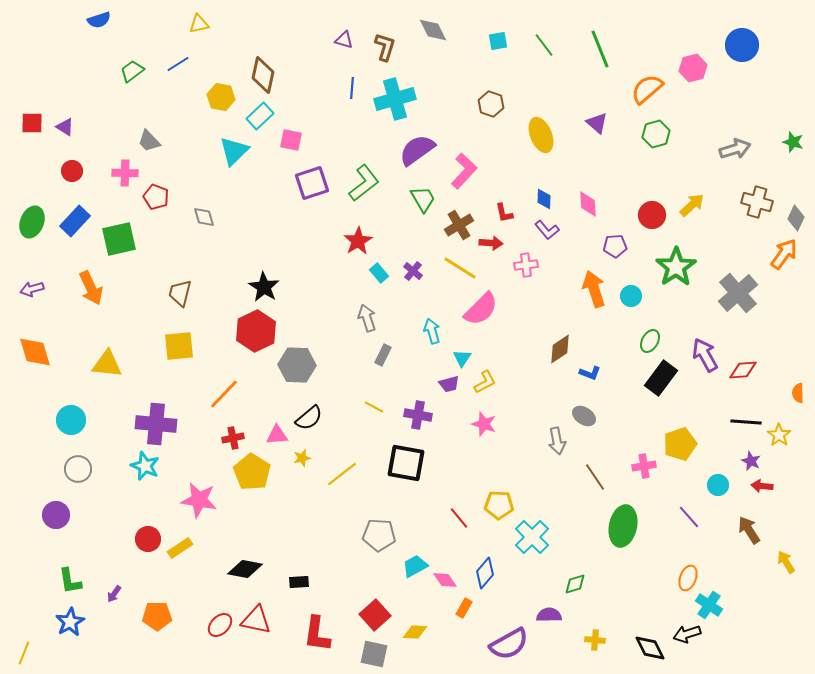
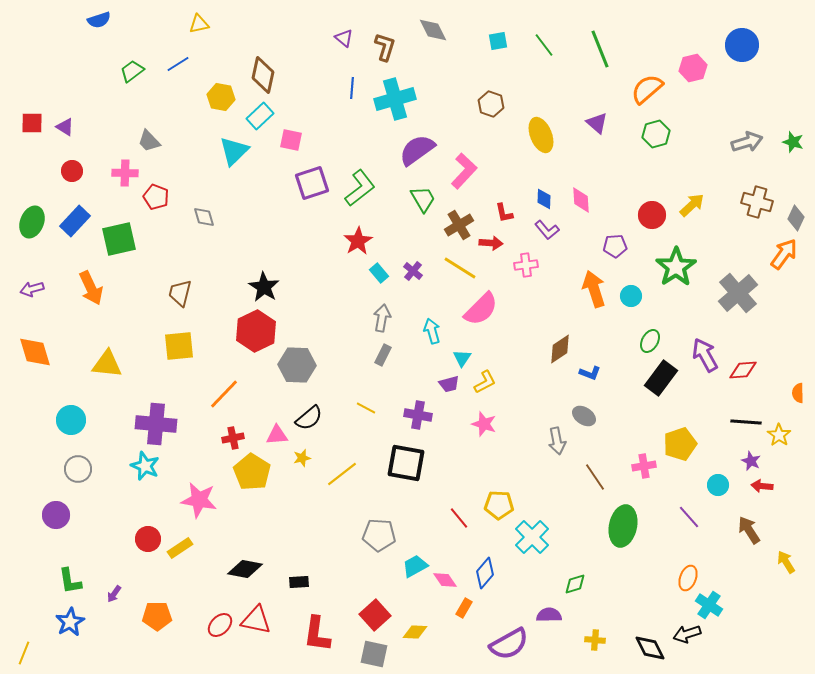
purple triangle at (344, 40): moved 2 px up; rotated 24 degrees clockwise
gray arrow at (735, 149): moved 12 px right, 7 px up
green L-shape at (364, 183): moved 4 px left, 5 px down
pink diamond at (588, 204): moved 7 px left, 4 px up
gray arrow at (367, 318): moved 15 px right; rotated 28 degrees clockwise
yellow line at (374, 407): moved 8 px left, 1 px down
